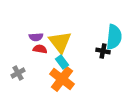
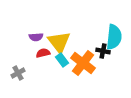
yellow triangle: moved 1 px left
red semicircle: moved 3 px right, 4 px down; rotated 24 degrees counterclockwise
cyan rectangle: moved 2 px up
orange cross: moved 21 px right, 16 px up
